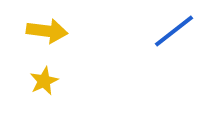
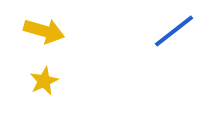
yellow arrow: moved 3 px left; rotated 9 degrees clockwise
